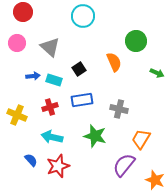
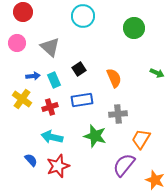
green circle: moved 2 px left, 13 px up
orange semicircle: moved 16 px down
cyan rectangle: rotated 49 degrees clockwise
gray cross: moved 1 px left, 5 px down; rotated 18 degrees counterclockwise
yellow cross: moved 5 px right, 16 px up; rotated 12 degrees clockwise
